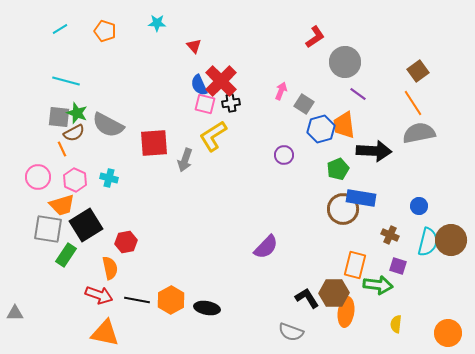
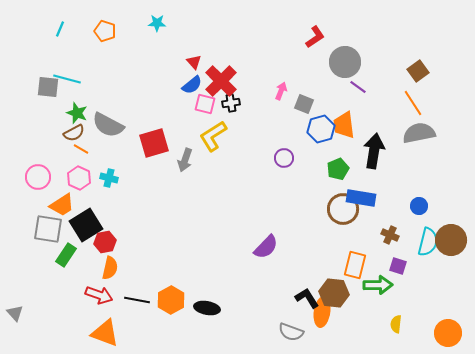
cyan line at (60, 29): rotated 35 degrees counterclockwise
red triangle at (194, 46): moved 16 px down
cyan line at (66, 81): moved 1 px right, 2 px up
blue semicircle at (199, 85): moved 7 px left; rotated 105 degrees counterclockwise
purple line at (358, 94): moved 7 px up
gray square at (304, 104): rotated 12 degrees counterclockwise
gray square at (59, 117): moved 11 px left, 30 px up
red square at (154, 143): rotated 12 degrees counterclockwise
orange line at (62, 149): moved 19 px right; rotated 35 degrees counterclockwise
black arrow at (374, 151): rotated 84 degrees counterclockwise
purple circle at (284, 155): moved 3 px down
pink hexagon at (75, 180): moved 4 px right, 2 px up
orange trapezoid at (62, 205): rotated 16 degrees counterclockwise
red hexagon at (126, 242): moved 21 px left
orange semicircle at (110, 268): rotated 25 degrees clockwise
green arrow at (378, 285): rotated 8 degrees counterclockwise
brown hexagon at (334, 293): rotated 8 degrees clockwise
orange ellipse at (346, 312): moved 24 px left
gray triangle at (15, 313): rotated 48 degrees clockwise
orange triangle at (105, 333): rotated 8 degrees clockwise
